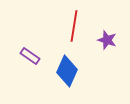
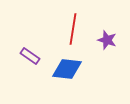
red line: moved 1 px left, 3 px down
blue diamond: moved 2 px up; rotated 72 degrees clockwise
